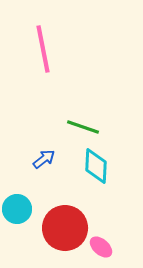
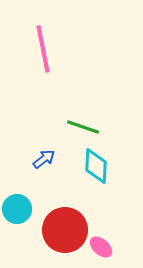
red circle: moved 2 px down
